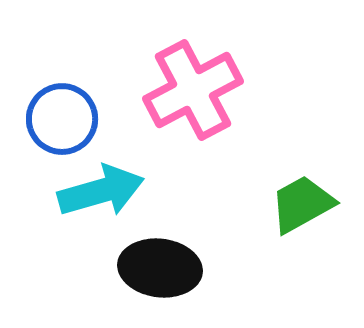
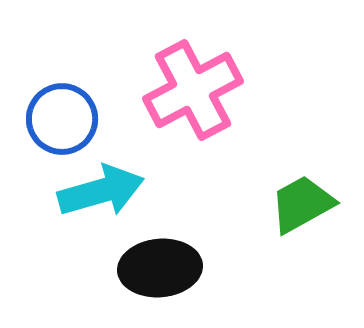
black ellipse: rotated 12 degrees counterclockwise
